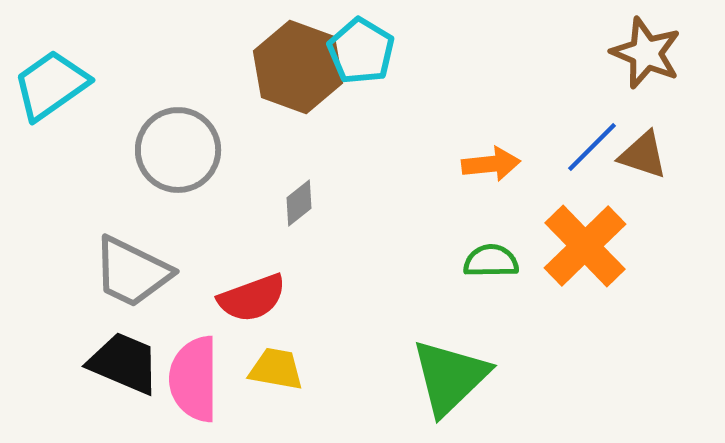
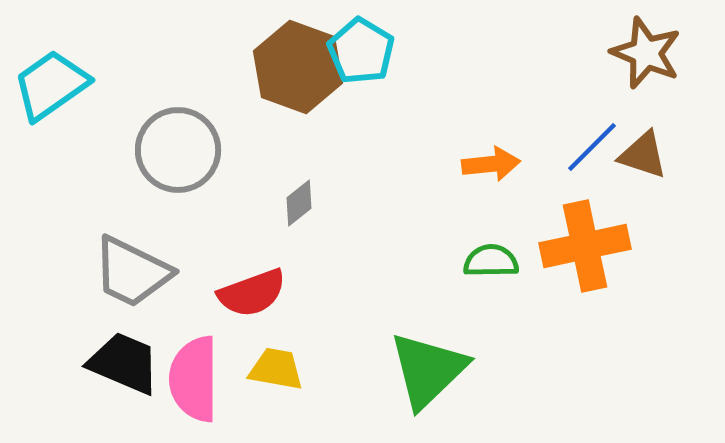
orange cross: rotated 32 degrees clockwise
red semicircle: moved 5 px up
green triangle: moved 22 px left, 7 px up
